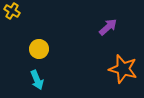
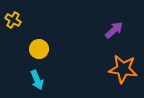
yellow cross: moved 1 px right, 9 px down
purple arrow: moved 6 px right, 3 px down
orange star: rotated 8 degrees counterclockwise
